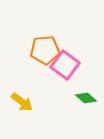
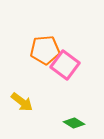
green diamond: moved 12 px left, 25 px down; rotated 10 degrees counterclockwise
